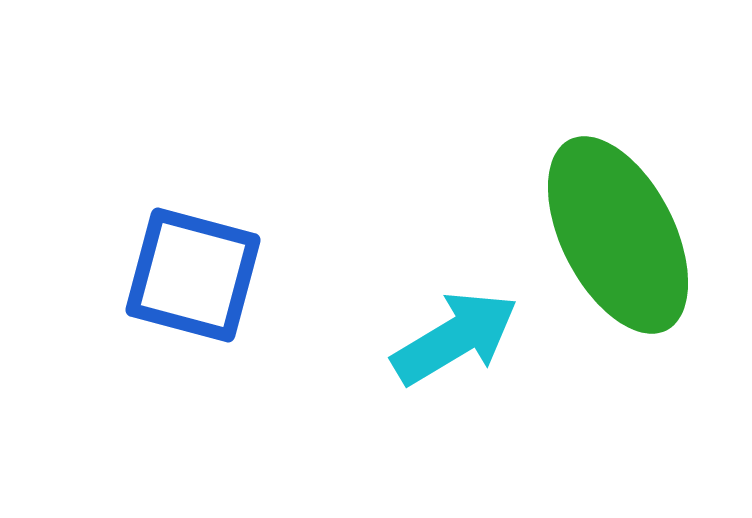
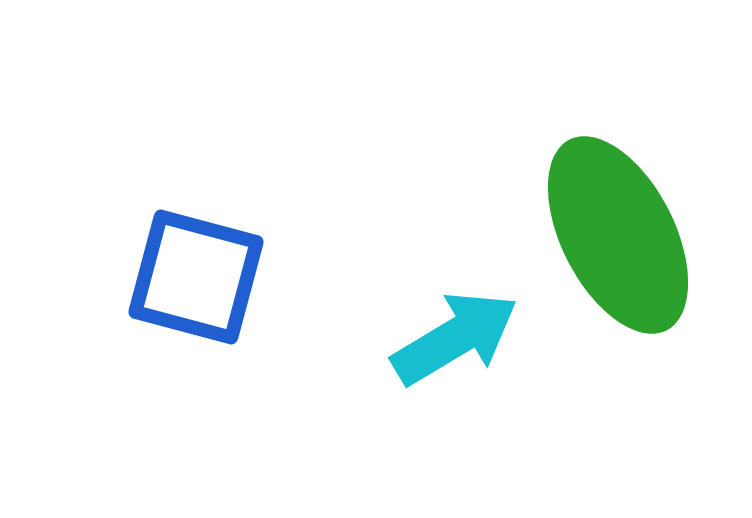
blue square: moved 3 px right, 2 px down
